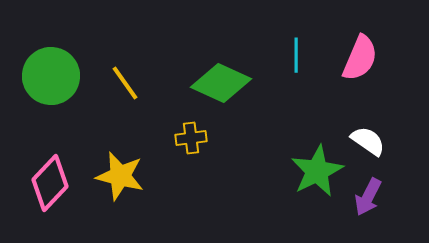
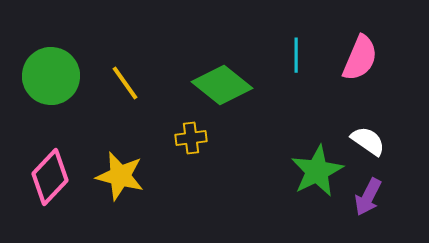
green diamond: moved 1 px right, 2 px down; rotated 14 degrees clockwise
pink diamond: moved 6 px up
